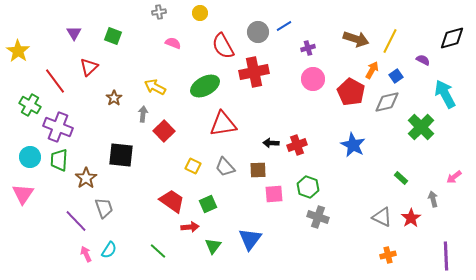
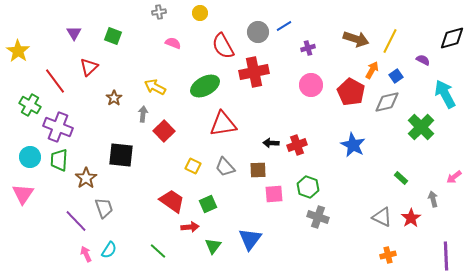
pink circle at (313, 79): moved 2 px left, 6 px down
